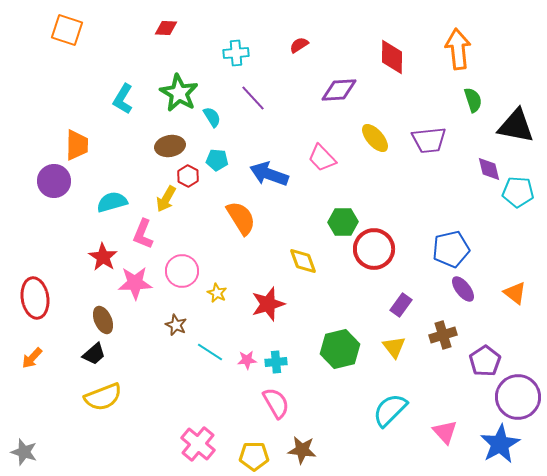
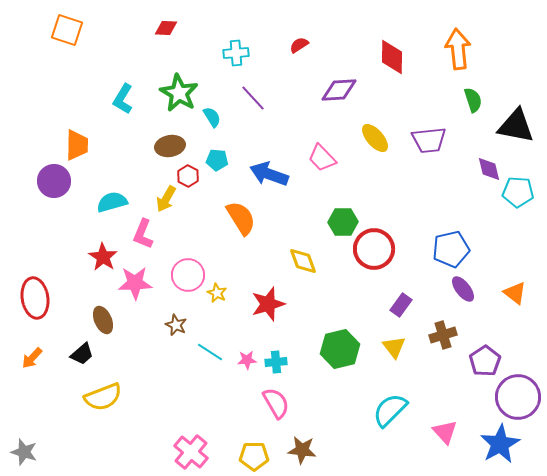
pink circle at (182, 271): moved 6 px right, 4 px down
black trapezoid at (94, 354): moved 12 px left
pink cross at (198, 444): moved 7 px left, 8 px down
